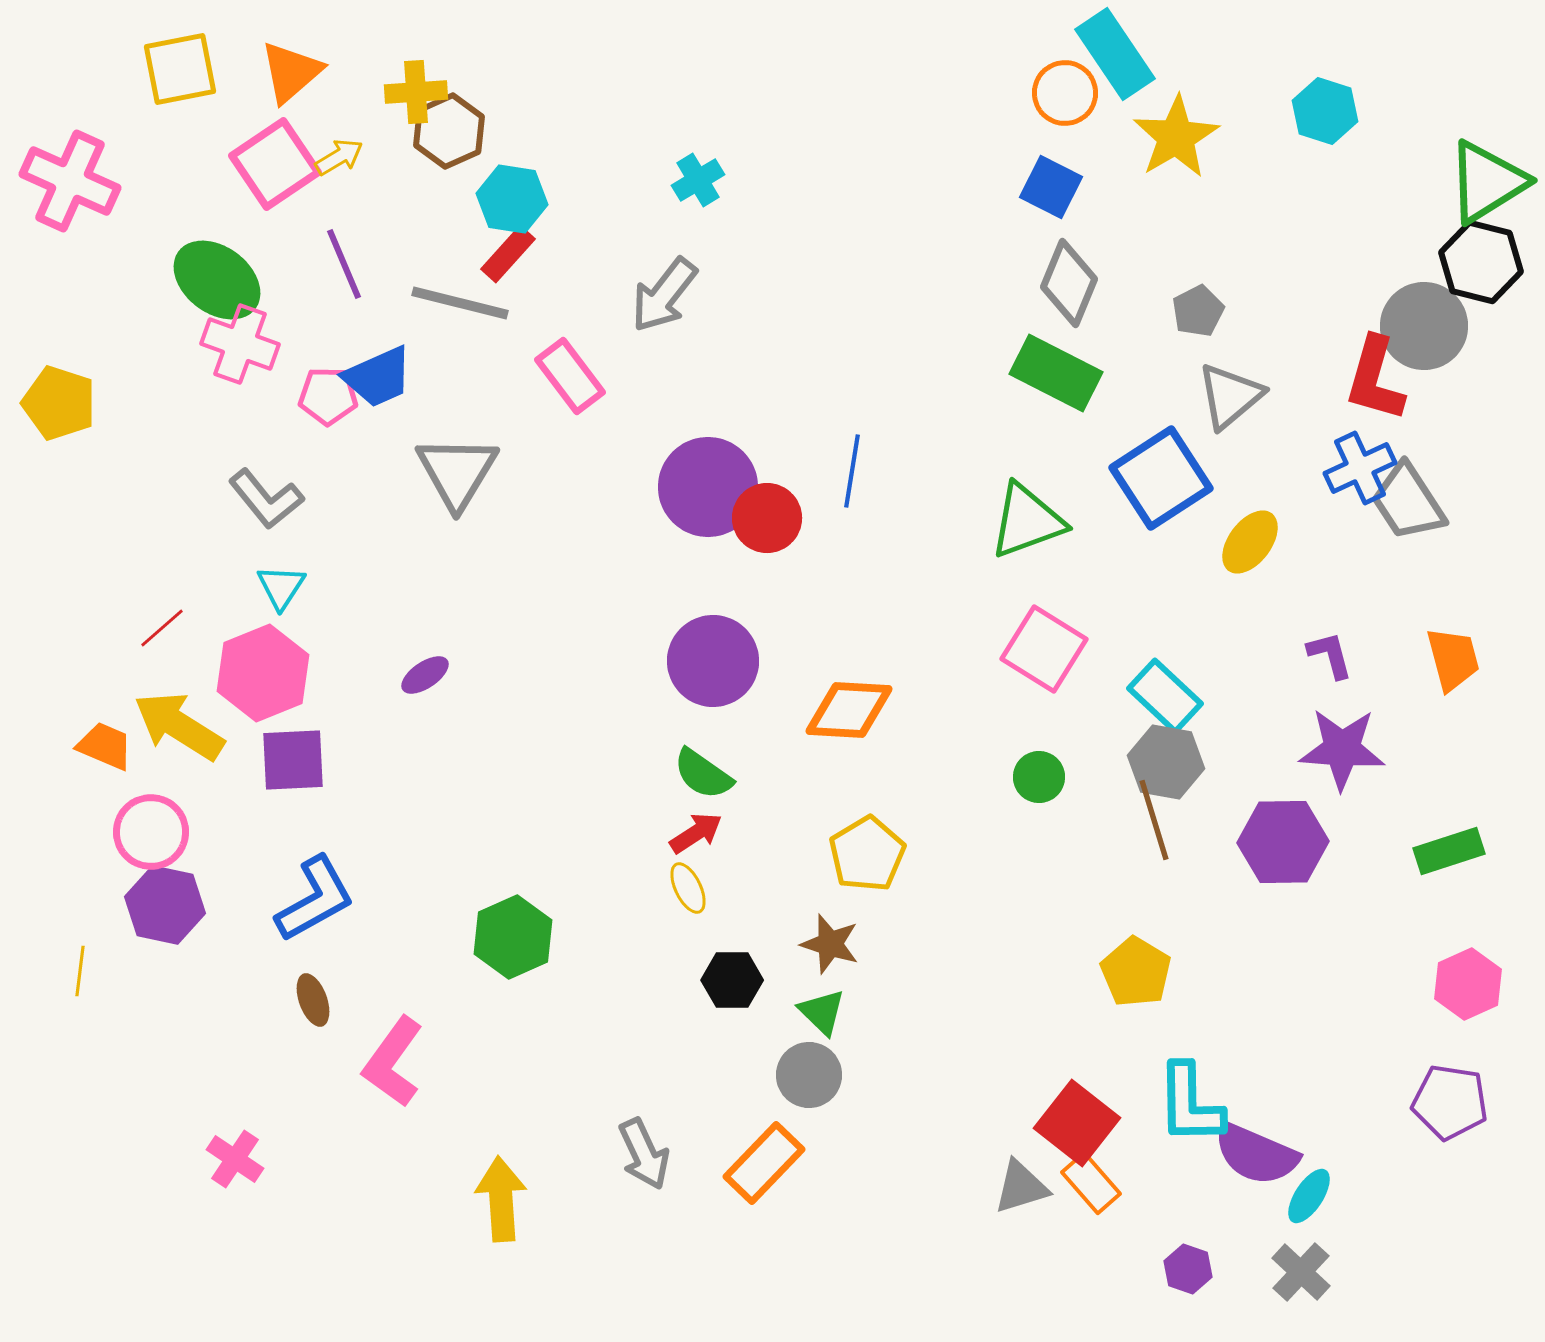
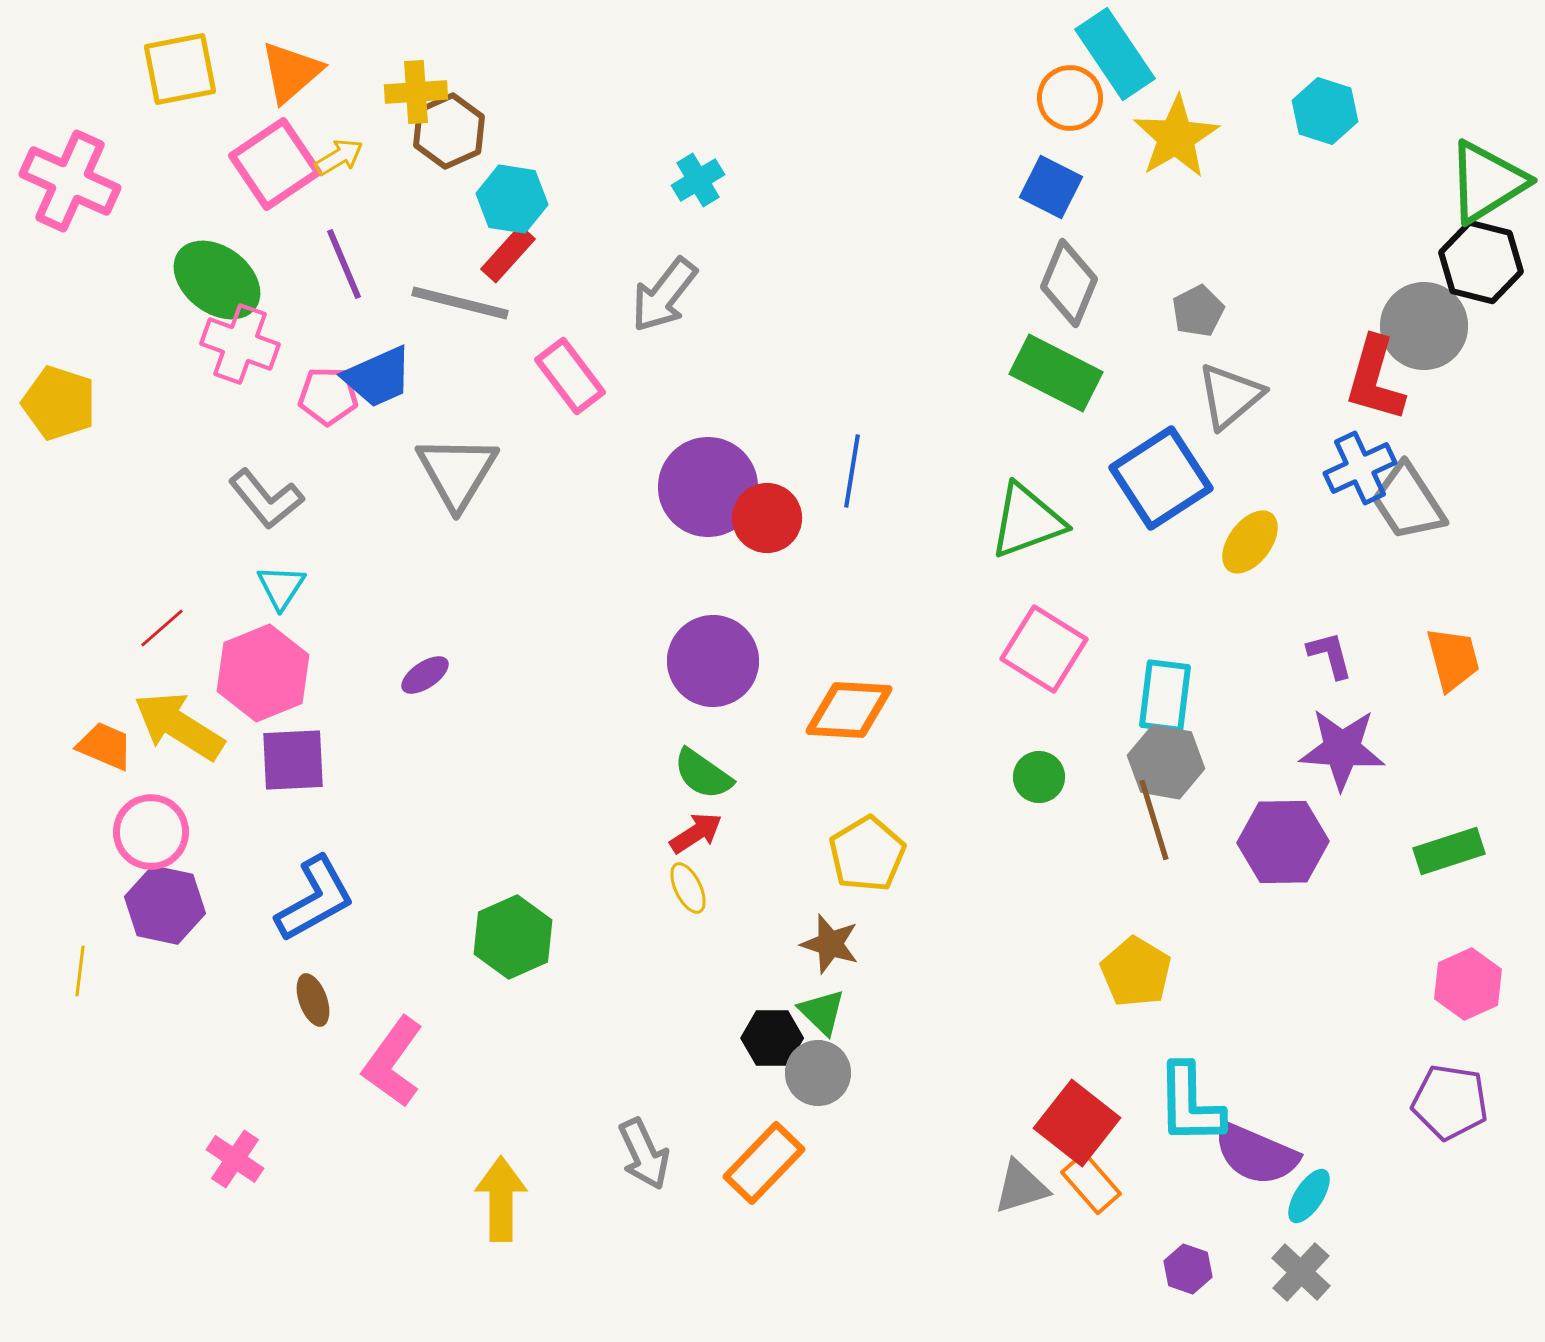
orange circle at (1065, 93): moved 5 px right, 5 px down
cyan rectangle at (1165, 696): rotated 54 degrees clockwise
black hexagon at (732, 980): moved 40 px right, 58 px down
gray circle at (809, 1075): moved 9 px right, 2 px up
yellow arrow at (501, 1199): rotated 4 degrees clockwise
